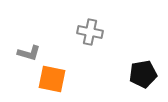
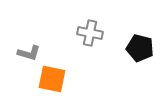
gray cross: moved 1 px down
black pentagon: moved 3 px left, 26 px up; rotated 24 degrees clockwise
